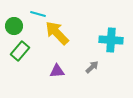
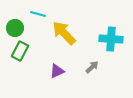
green circle: moved 1 px right, 2 px down
yellow arrow: moved 7 px right
cyan cross: moved 1 px up
green rectangle: rotated 12 degrees counterclockwise
purple triangle: rotated 21 degrees counterclockwise
